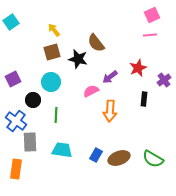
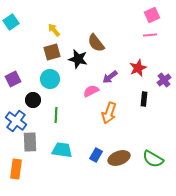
cyan circle: moved 1 px left, 3 px up
orange arrow: moved 1 px left, 2 px down; rotated 15 degrees clockwise
